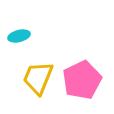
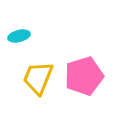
pink pentagon: moved 2 px right, 4 px up; rotated 9 degrees clockwise
